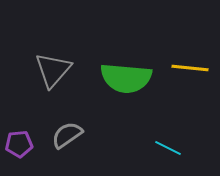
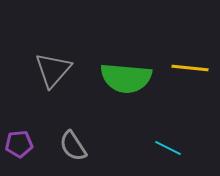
gray semicircle: moved 6 px right, 11 px down; rotated 88 degrees counterclockwise
